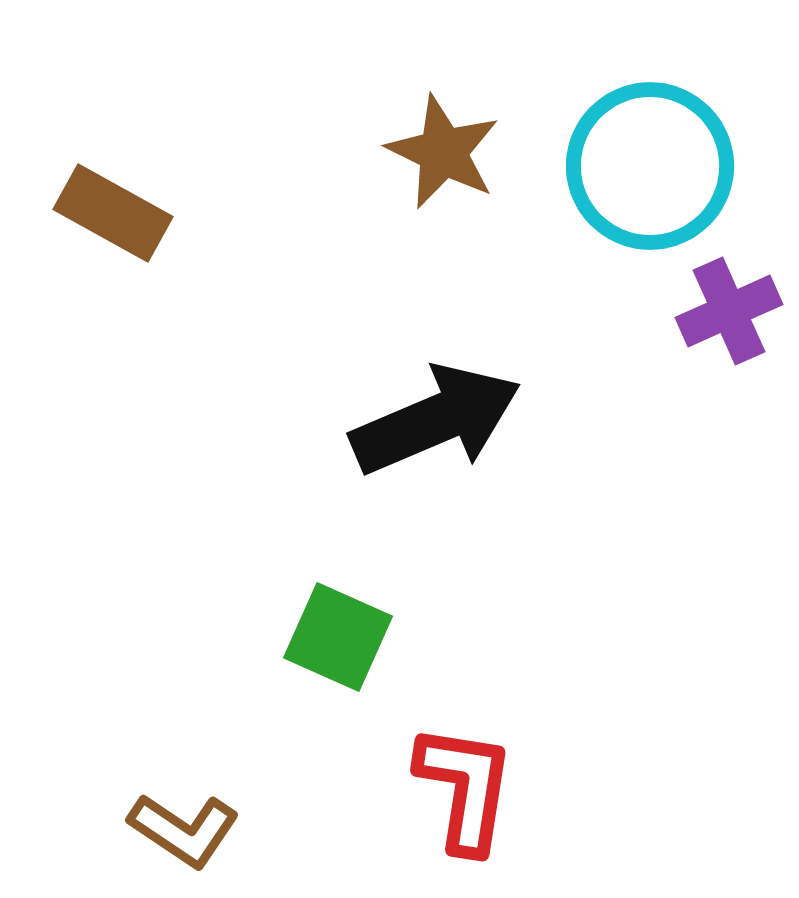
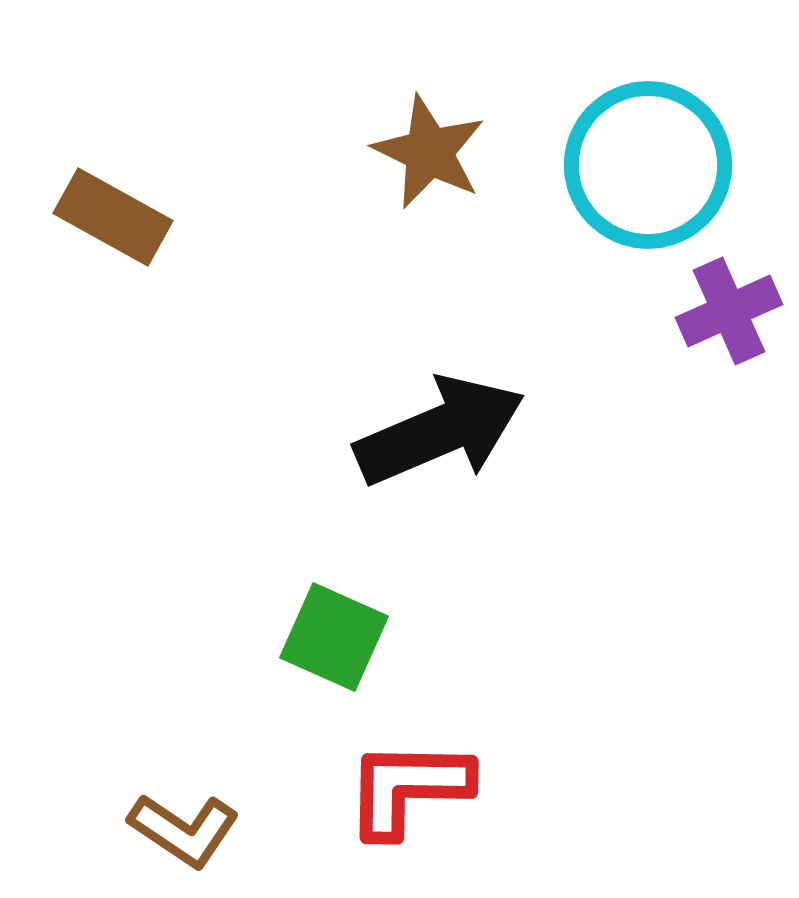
brown star: moved 14 px left
cyan circle: moved 2 px left, 1 px up
brown rectangle: moved 4 px down
black arrow: moved 4 px right, 11 px down
green square: moved 4 px left
red L-shape: moved 57 px left; rotated 98 degrees counterclockwise
